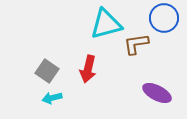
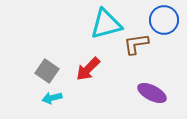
blue circle: moved 2 px down
red arrow: rotated 32 degrees clockwise
purple ellipse: moved 5 px left
